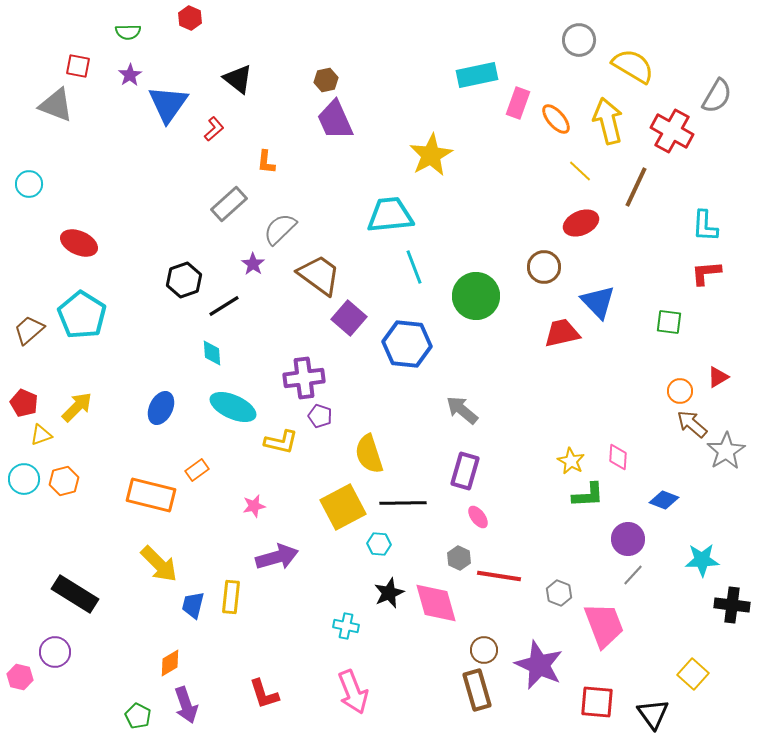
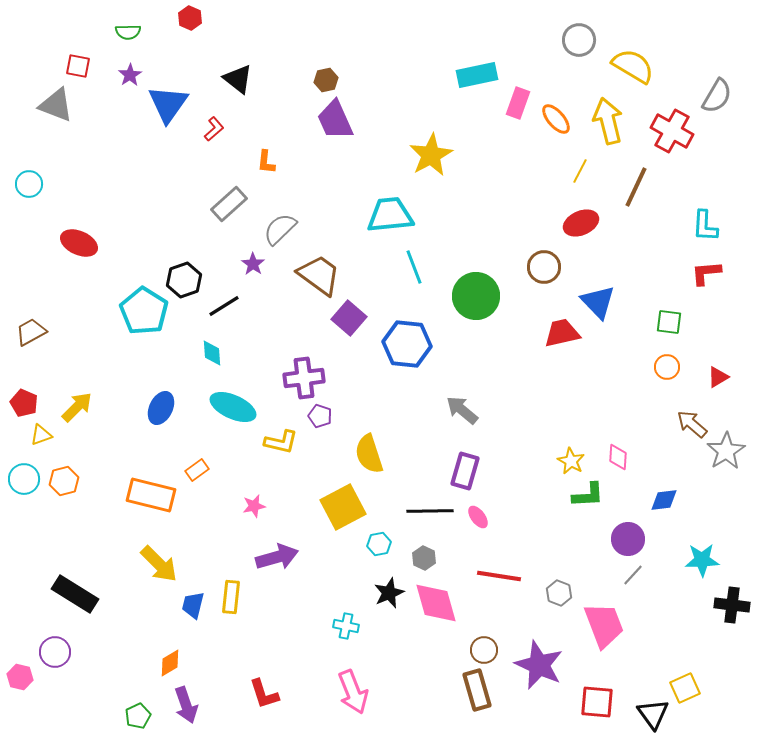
yellow line at (580, 171): rotated 75 degrees clockwise
cyan pentagon at (82, 315): moved 62 px right, 4 px up
brown trapezoid at (29, 330): moved 2 px right, 2 px down; rotated 12 degrees clockwise
orange circle at (680, 391): moved 13 px left, 24 px up
blue diamond at (664, 500): rotated 28 degrees counterclockwise
black line at (403, 503): moved 27 px right, 8 px down
cyan hexagon at (379, 544): rotated 15 degrees counterclockwise
gray hexagon at (459, 558): moved 35 px left
yellow square at (693, 674): moved 8 px left, 14 px down; rotated 24 degrees clockwise
green pentagon at (138, 716): rotated 20 degrees clockwise
